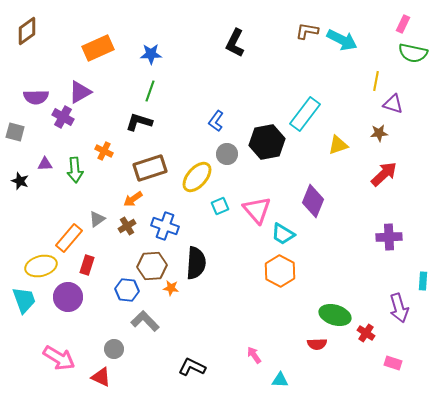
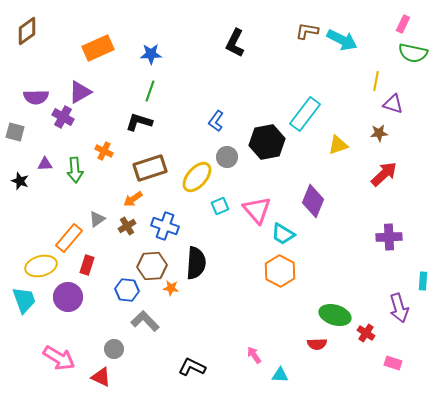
gray circle at (227, 154): moved 3 px down
cyan triangle at (280, 380): moved 5 px up
